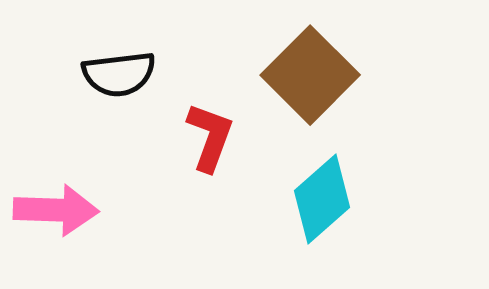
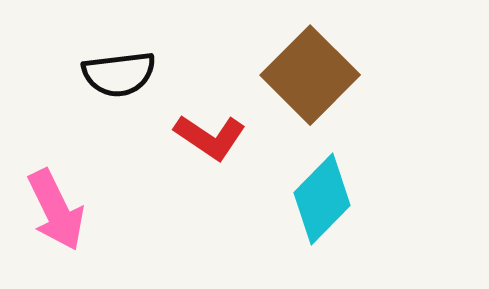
red L-shape: rotated 104 degrees clockwise
cyan diamond: rotated 4 degrees counterclockwise
pink arrow: rotated 62 degrees clockwise
